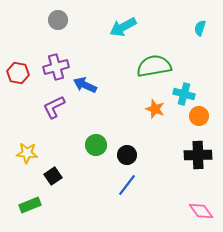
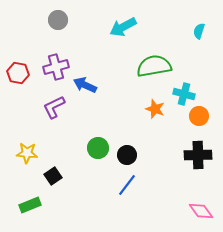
cyan semicircle: moved 1 px left, 3 px down
green circle: moved 2 px right, 3 px down
